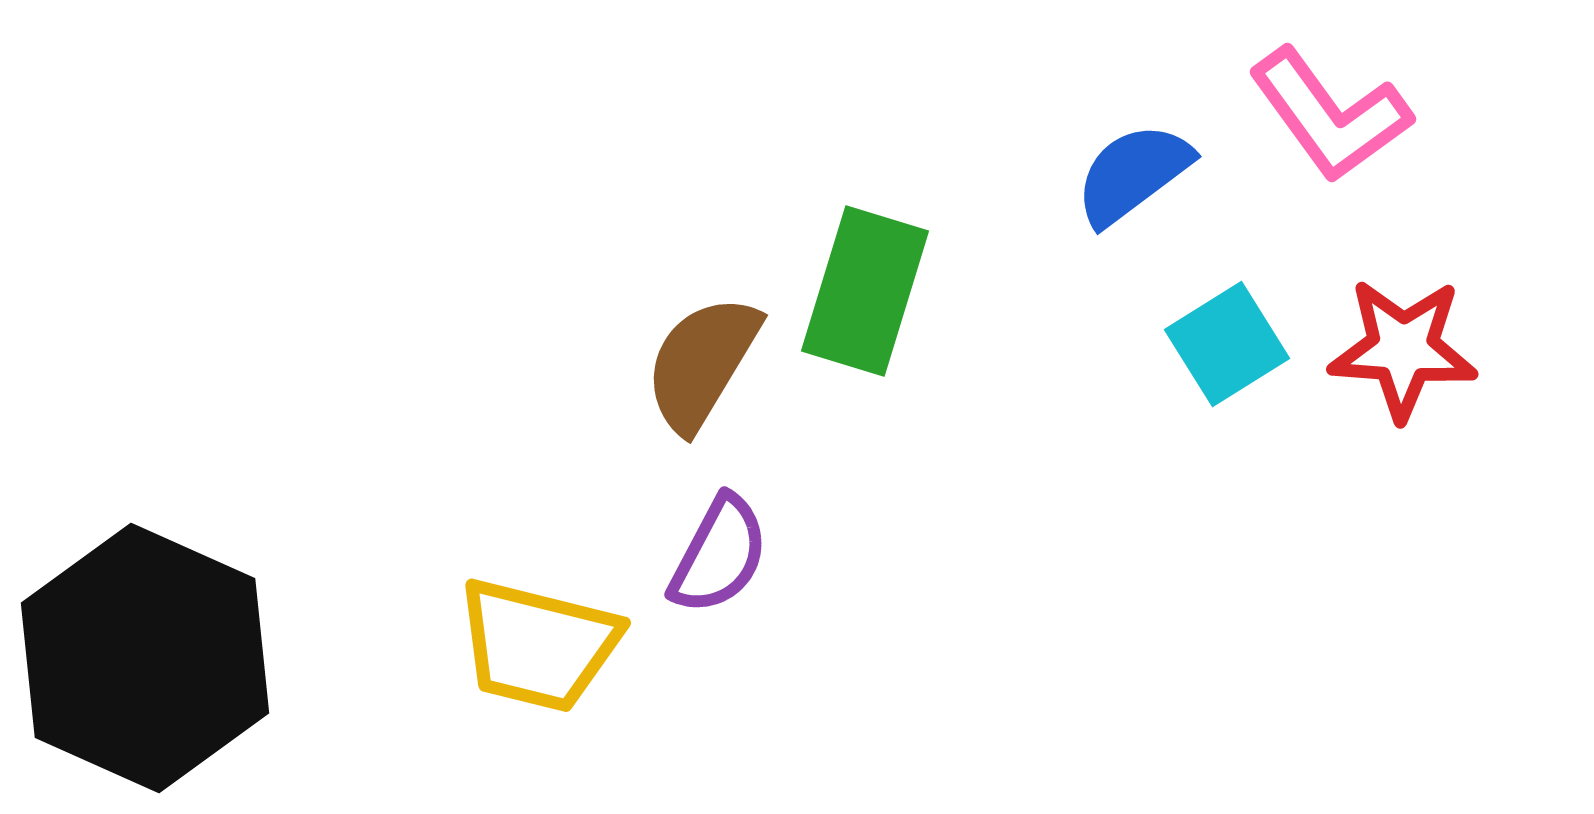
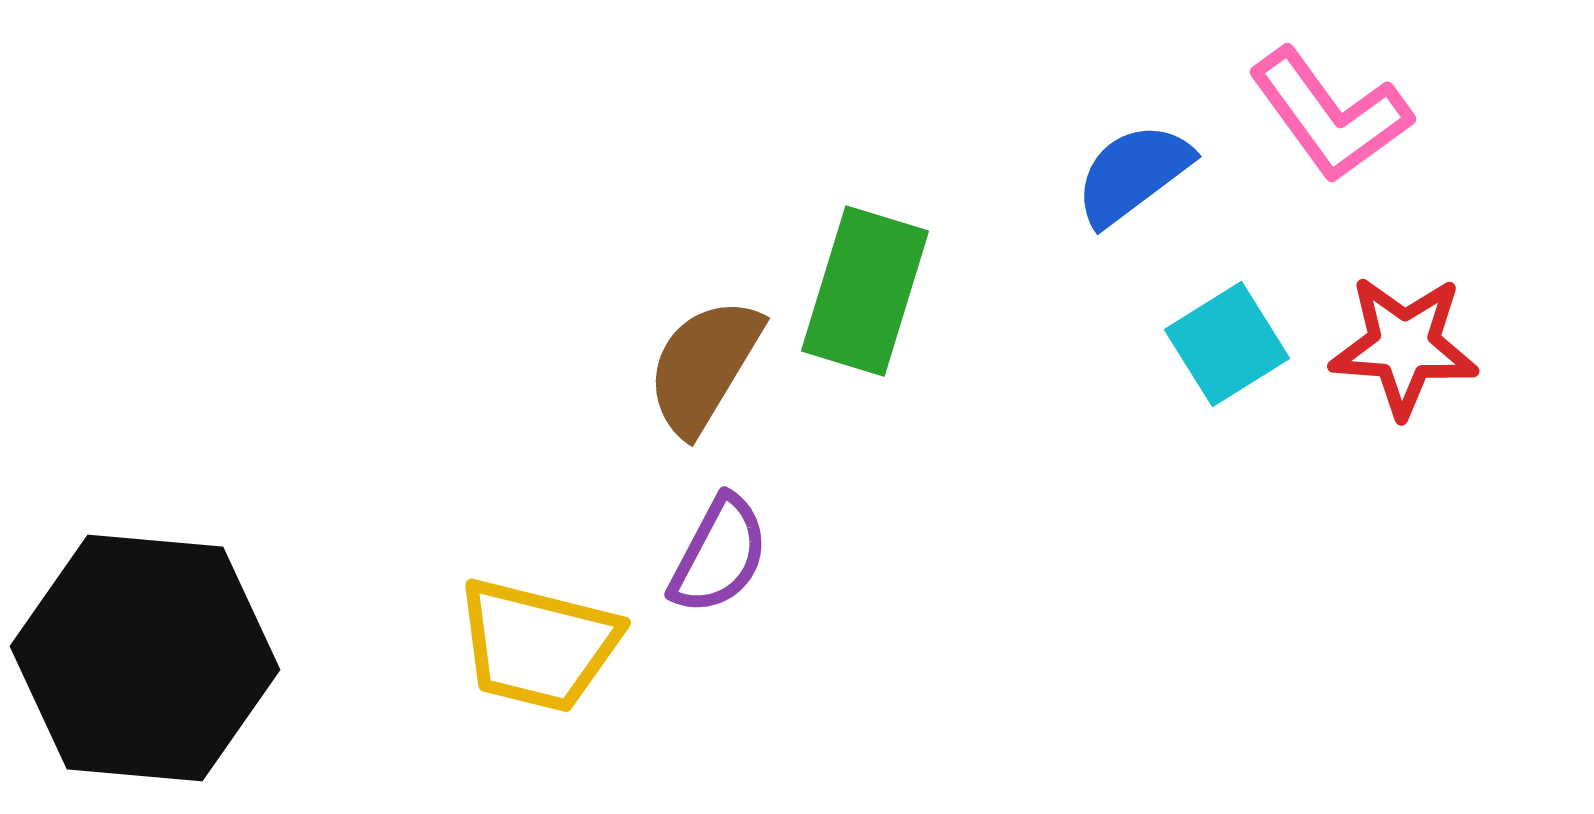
red star: moved 1 px right, 3 px up
brown semicircle: moved 2 px right, 3 px down
black hexagon: rotated 19 degrees counterclockwise
